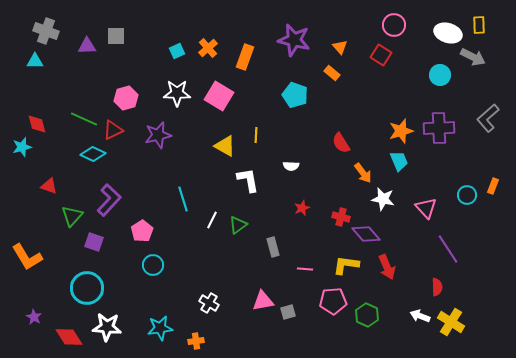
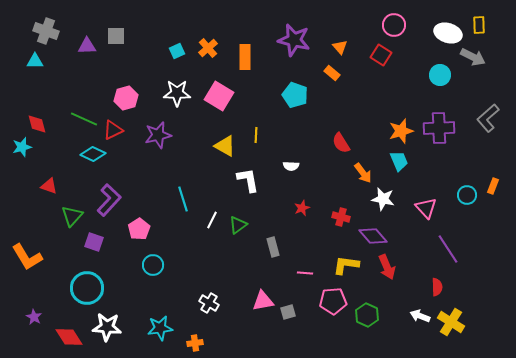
orange rectangle at (245, 57): rotated 20 degrees counterclockwise
pink pentagon at (142, 231): moved 3 px left, 2 px up
purple diamond at (366, 234): moved 7 px right, 2 px down
pink line at (305, 269): moved 4 px down
orange cross at (196, 341): moved 1 px left, 2 px down
